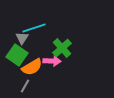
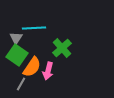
cyan line: rotated 15 degrees clockwise
gray triangle: moved 6 px left
pink arrow: moved 4 px left, 10 px down; rotated 102 degrees clockwise
orange semicircle: rotated 25 degrees counterclockwise
gray line: moved 4 px left, 2 px up
